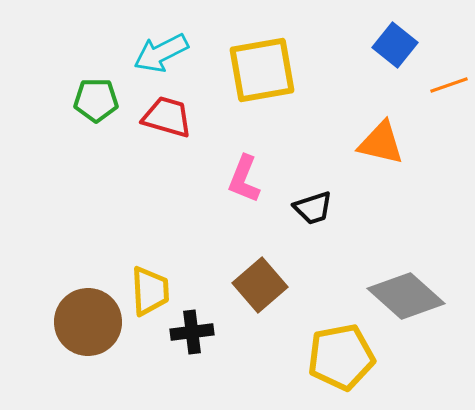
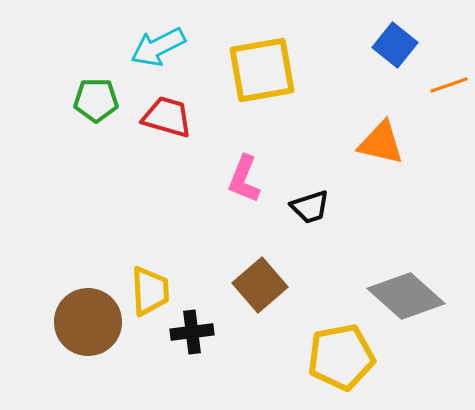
cyan arrow: moved 3 px left, 6 px up
black trapezoid: moved 3 px left, 1 px up
